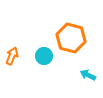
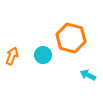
cyan circle: moved 1 px left, 1 px up
